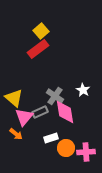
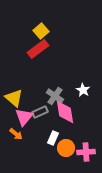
white rectangle: moved 2 px right; rotated 48 degrees counterclockwise
